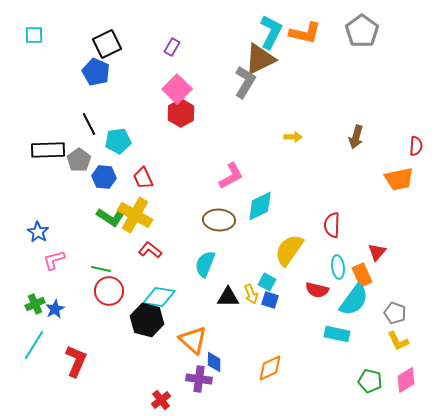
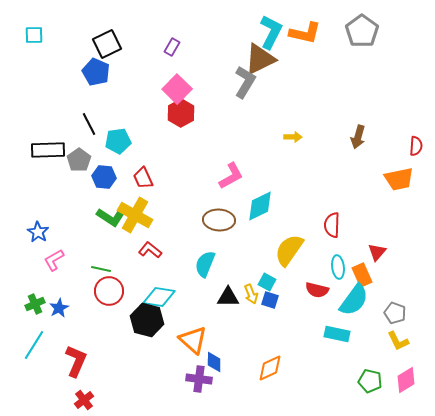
brown arrow at (356, 137): moved 2 px right
pink L-shape at (54, 260): rotated 15 degrees counterclockwise
blue star at (55, 309): moved 4 px right, 1 px up
red cross at (161, 400): moved 77 px left
